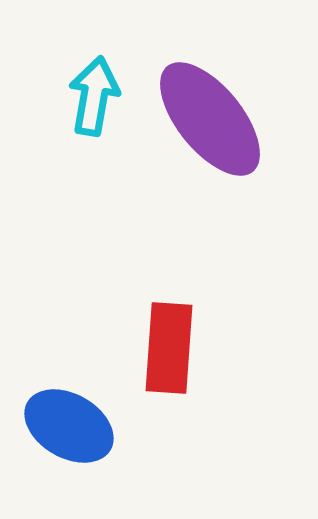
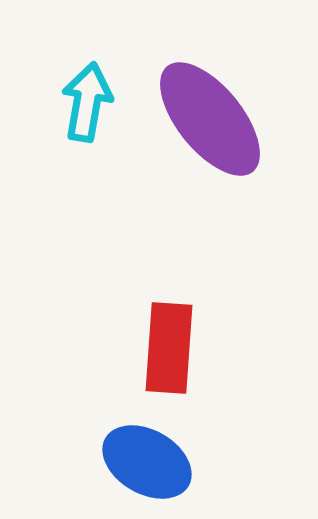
cyan arrow: moved 7 px left, 6 px down
blue ellipse: moved 78 px right, 36 px down
